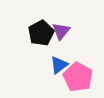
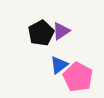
purple triangle: rotated 18 degrees clockwise
